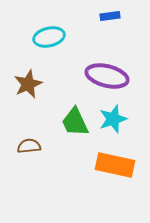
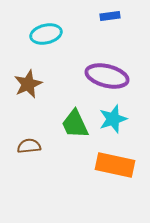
cyan ellipse: moved 3 px left, 3 px up
green trapezoid: moved 2 px down
